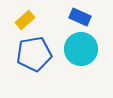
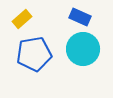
yellow rectangle: moved 3 px left, 1 px up
cyan circle: moved 2 px right
